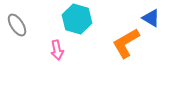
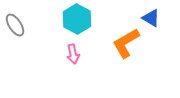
cyan hexagon: rotated 12 degrees clockwise
gray ellipse: moved 2 px left
pink arrow: moved 16 px right, 4 px down
